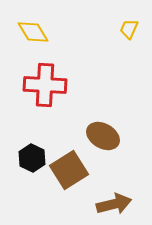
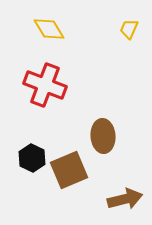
yellow diamond: moved 16 px right, 3 px up
red cross: rotated 18 degrees clockwise
brown ellipse: rotated 56 degrees clockwise
brown square: rotated 9 degrees clockwise
brown arrow: moved 11 px right, 5 px up
